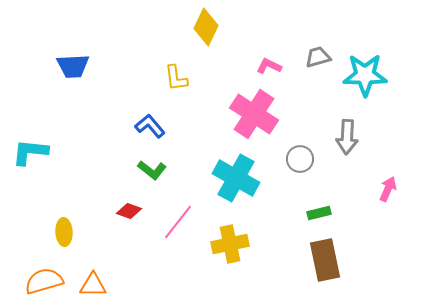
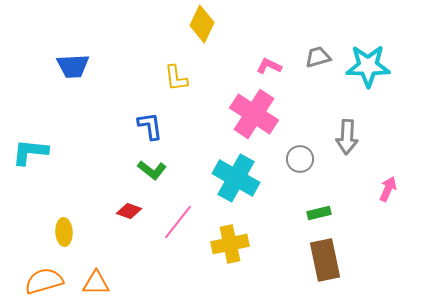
yellow diamond: moved 4 px left, 3 px up
cyan star: moved 3 px right, 9 px up
blue L-shape: rotated 32 degrees clockwise
orange triangle: moved 3 px right, 2 px up
